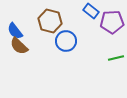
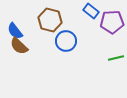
brown hexagon: moved 1 px up
